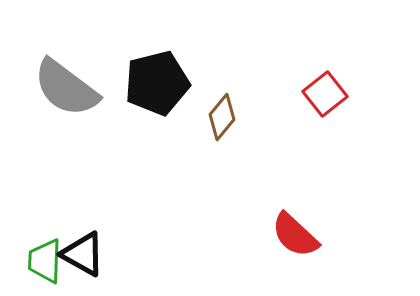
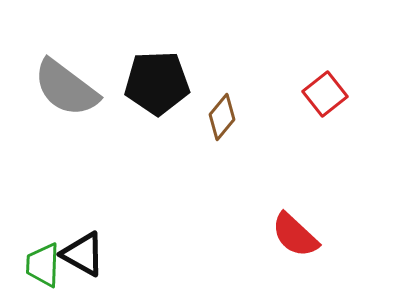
black pentagon: rotated 12 degrees clockwise
green trapezoid: moved 2 px left, 4 px down
